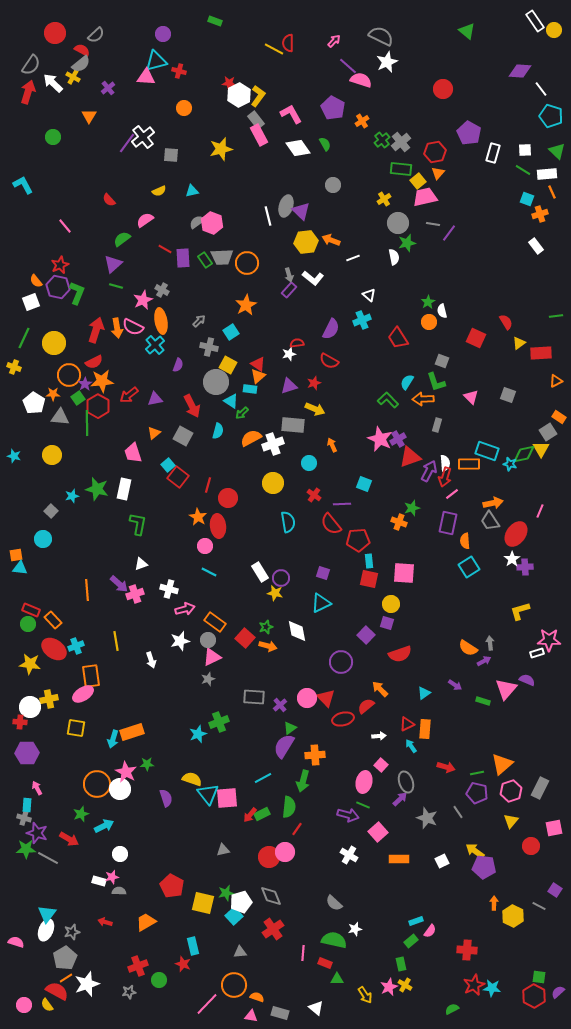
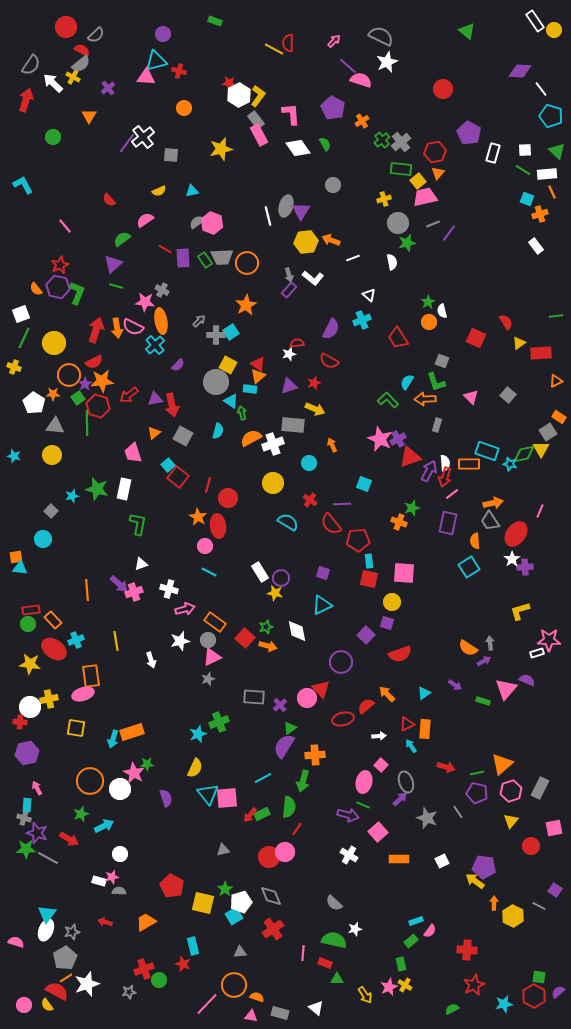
red circle at (55, 33): moved 11 px right, 6 px up
red arrow at (28, 92): moved 2 px left, 8 px down
pink L-shape at (291, 114): rotated 25 degrees clockwise
yellow cross at (384, 199): rotated 16 degrees clockwise
purple triangle at (301, 211): rotated 18 degrees clockwise
gray line at (433, 224): rotated 32 degrees counterclockwise
white semicircle at (394, 257): moved 2 px left, 5 px down
orange semicircle at (36, 281): moved 8 px down
pink star at (143, 300): moved 2 px right, 2 px down; rotated 30 degrees clockwise
white square at (31, 302): moved 10 px left, 12 px down
gray cross at (209, 347): moved 7 px right, 12 px up; rotated 12 degrees counterclockwise
purple semicircle at (178, 365): rotated 24 degrees clockwise
gray square at (508, 395): rotated 21 degrees clockwise
orange arrow at (423, 399): moved 2 px right
red hexagon at (98, 406): rotated 15 degrees counterclockwise
red arrow at (192, 406): moved 20 px left, 1 px up; rotated 15 degrees clockwise
green arrow at (242, 413): rotated 120 degrees clockwise
gray triangle at (60, 417): moved 5 px left, 9 px down
red cross at (314, 495): moved 4 px left, 5 px down
cyan semicircle at (288, 522): rotated 50 degrees counterclockwise
orange semicircle at (465, 541): moved 10 px right
orange square at (16, 555): moved 2 px down
pink cross at (135, 594): moved 1 px left, 2 px up
cyan triangle at (321, 603): moved 1 px right, 2 px down
yellow circle at (391, 604): moved 1 px right, 2 px up
red rectangle at (31, 610): rotated 30 degrees counterclockwise
cyan cross at (76, 646): moved 6 px up
orange arrow at (380, 689): moved 7 px right, 5 px down
pink ellipse at (83, 694): rotated 15 degrees clockwise
red triangle at (326, 698): moved 5 px left, 9 px up
purple hexagon at (27, 753): rotated 10 degrees counterclockwise
pink star at (126, 772): moved 8 px right, 1 px down
yellow semicircle at (192, 779): moved 3 px right, 11 px up; rotated 96 degrees clockwise
orange circle at (97, 784): moved 7 px left, 3 px up
yellow arrow at (475, 851): moved 30 px down
green star at (226, 893): moved 1 px left, 4 px up; rotated 21 degrees counterclockwise
cyan square at (234, 916): rotated 12 degrees clockwise
red cross at (138, 966): moved 6 px right, 3 px down
cyan star at (492, 988): moved 12 px right, 16 px down; rotated 18 degrees counterclockwise
